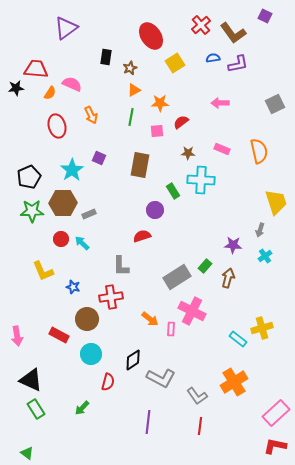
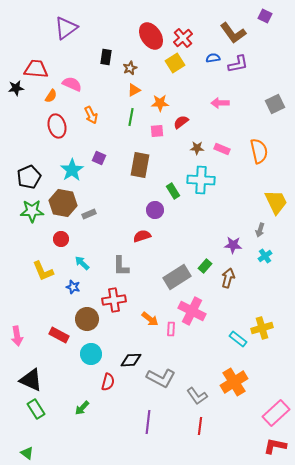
red cross at (201, 25): moved 18 px left, 13 px down
orange semicircle at (50, 93): moved 1 px right, 3 px down
brown star at (188, 153): moved 9 px right, 5 px up
yellow trapezoid at (276, 202): rotated 8 degrees counterclockwise
brown hexagon at (63, 203): rotated 12 degrees clockwise
cyan arrow at (82, 243): moved 20 px down
red cross at (111, 297): moved 3 px right, 3 px down
black diamond at (133, 360): moved 2 px left; rotated 30 degrees clockwise
